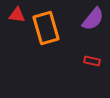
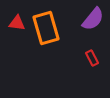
red triangle: moved 8 px down
red rectangle: moved 3 px up; rotated 49 degrees clockwise
